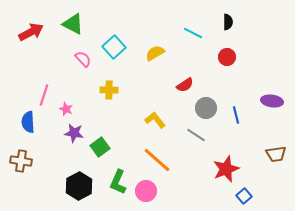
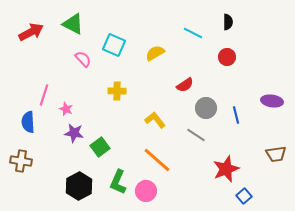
cyan square: moved 2 px up; rotated 25 degrees counterclockwise
yellow cross: moved 8 px right, 1 px down
